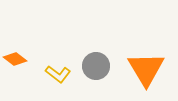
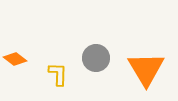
gray circle: moved 8 px up
yellow L-shape: rotated 125 degrees counterclockwise
